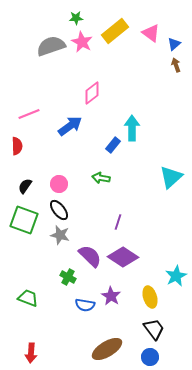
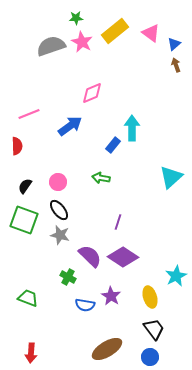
pink diamond: rotated 15 degrees clockwise
pink circle: moved 1 px left, 2 px up
